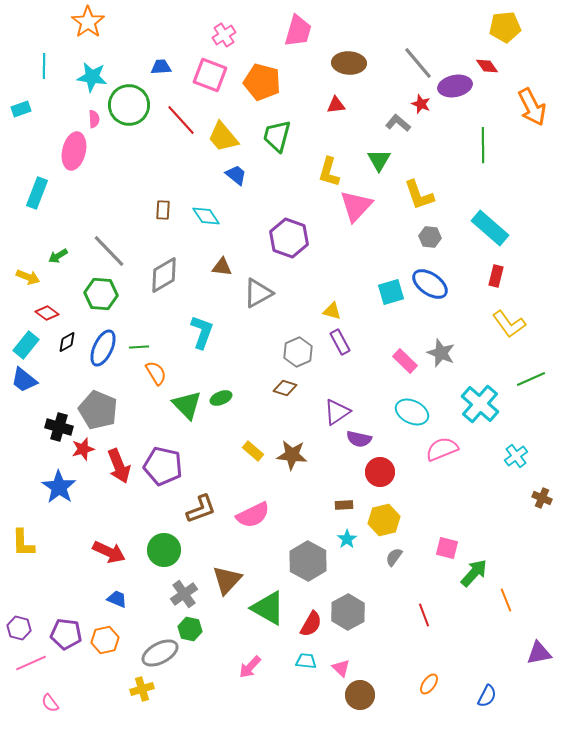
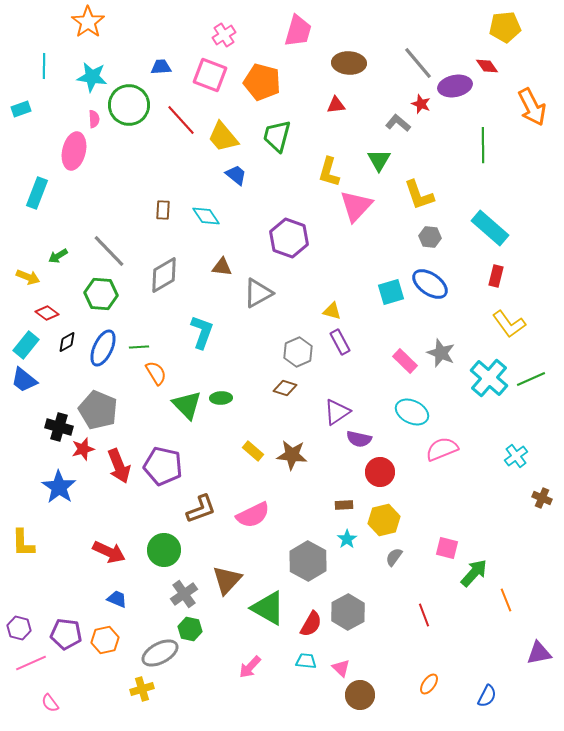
green ellipse at (221, 398): rotated 20 degrees clockwise
cyan cross at (480, 404): moved 9 px right, 26 px up
